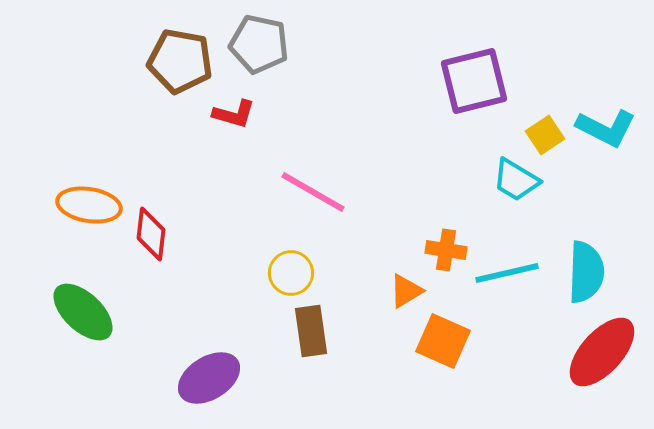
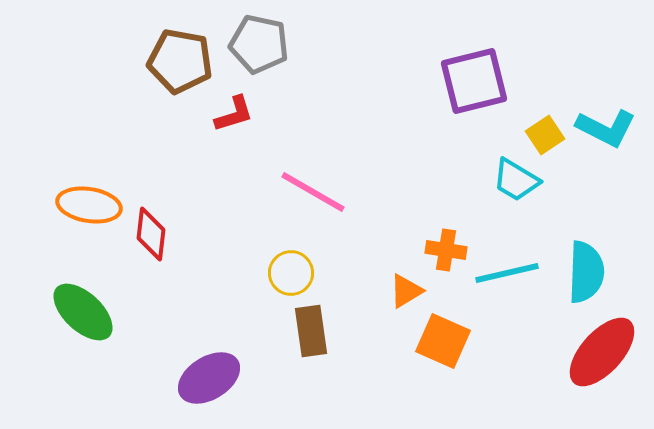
red L-shape: rotated 33 degrees counterclockwise
